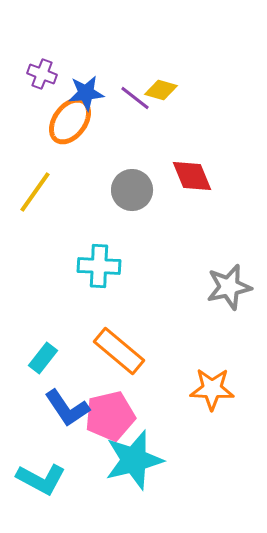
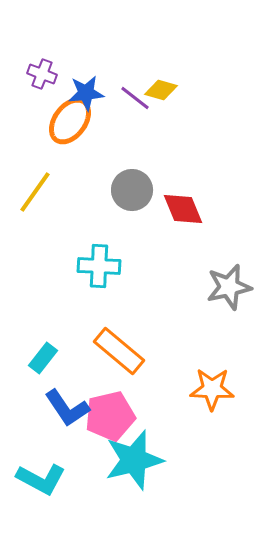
red diamond: moved 9 px left, 33 px down
